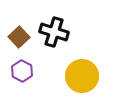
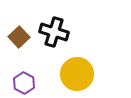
purple hexagon: moved 2 px right, 12 px down
yellow circle: moved 5 px left, 2 px up
